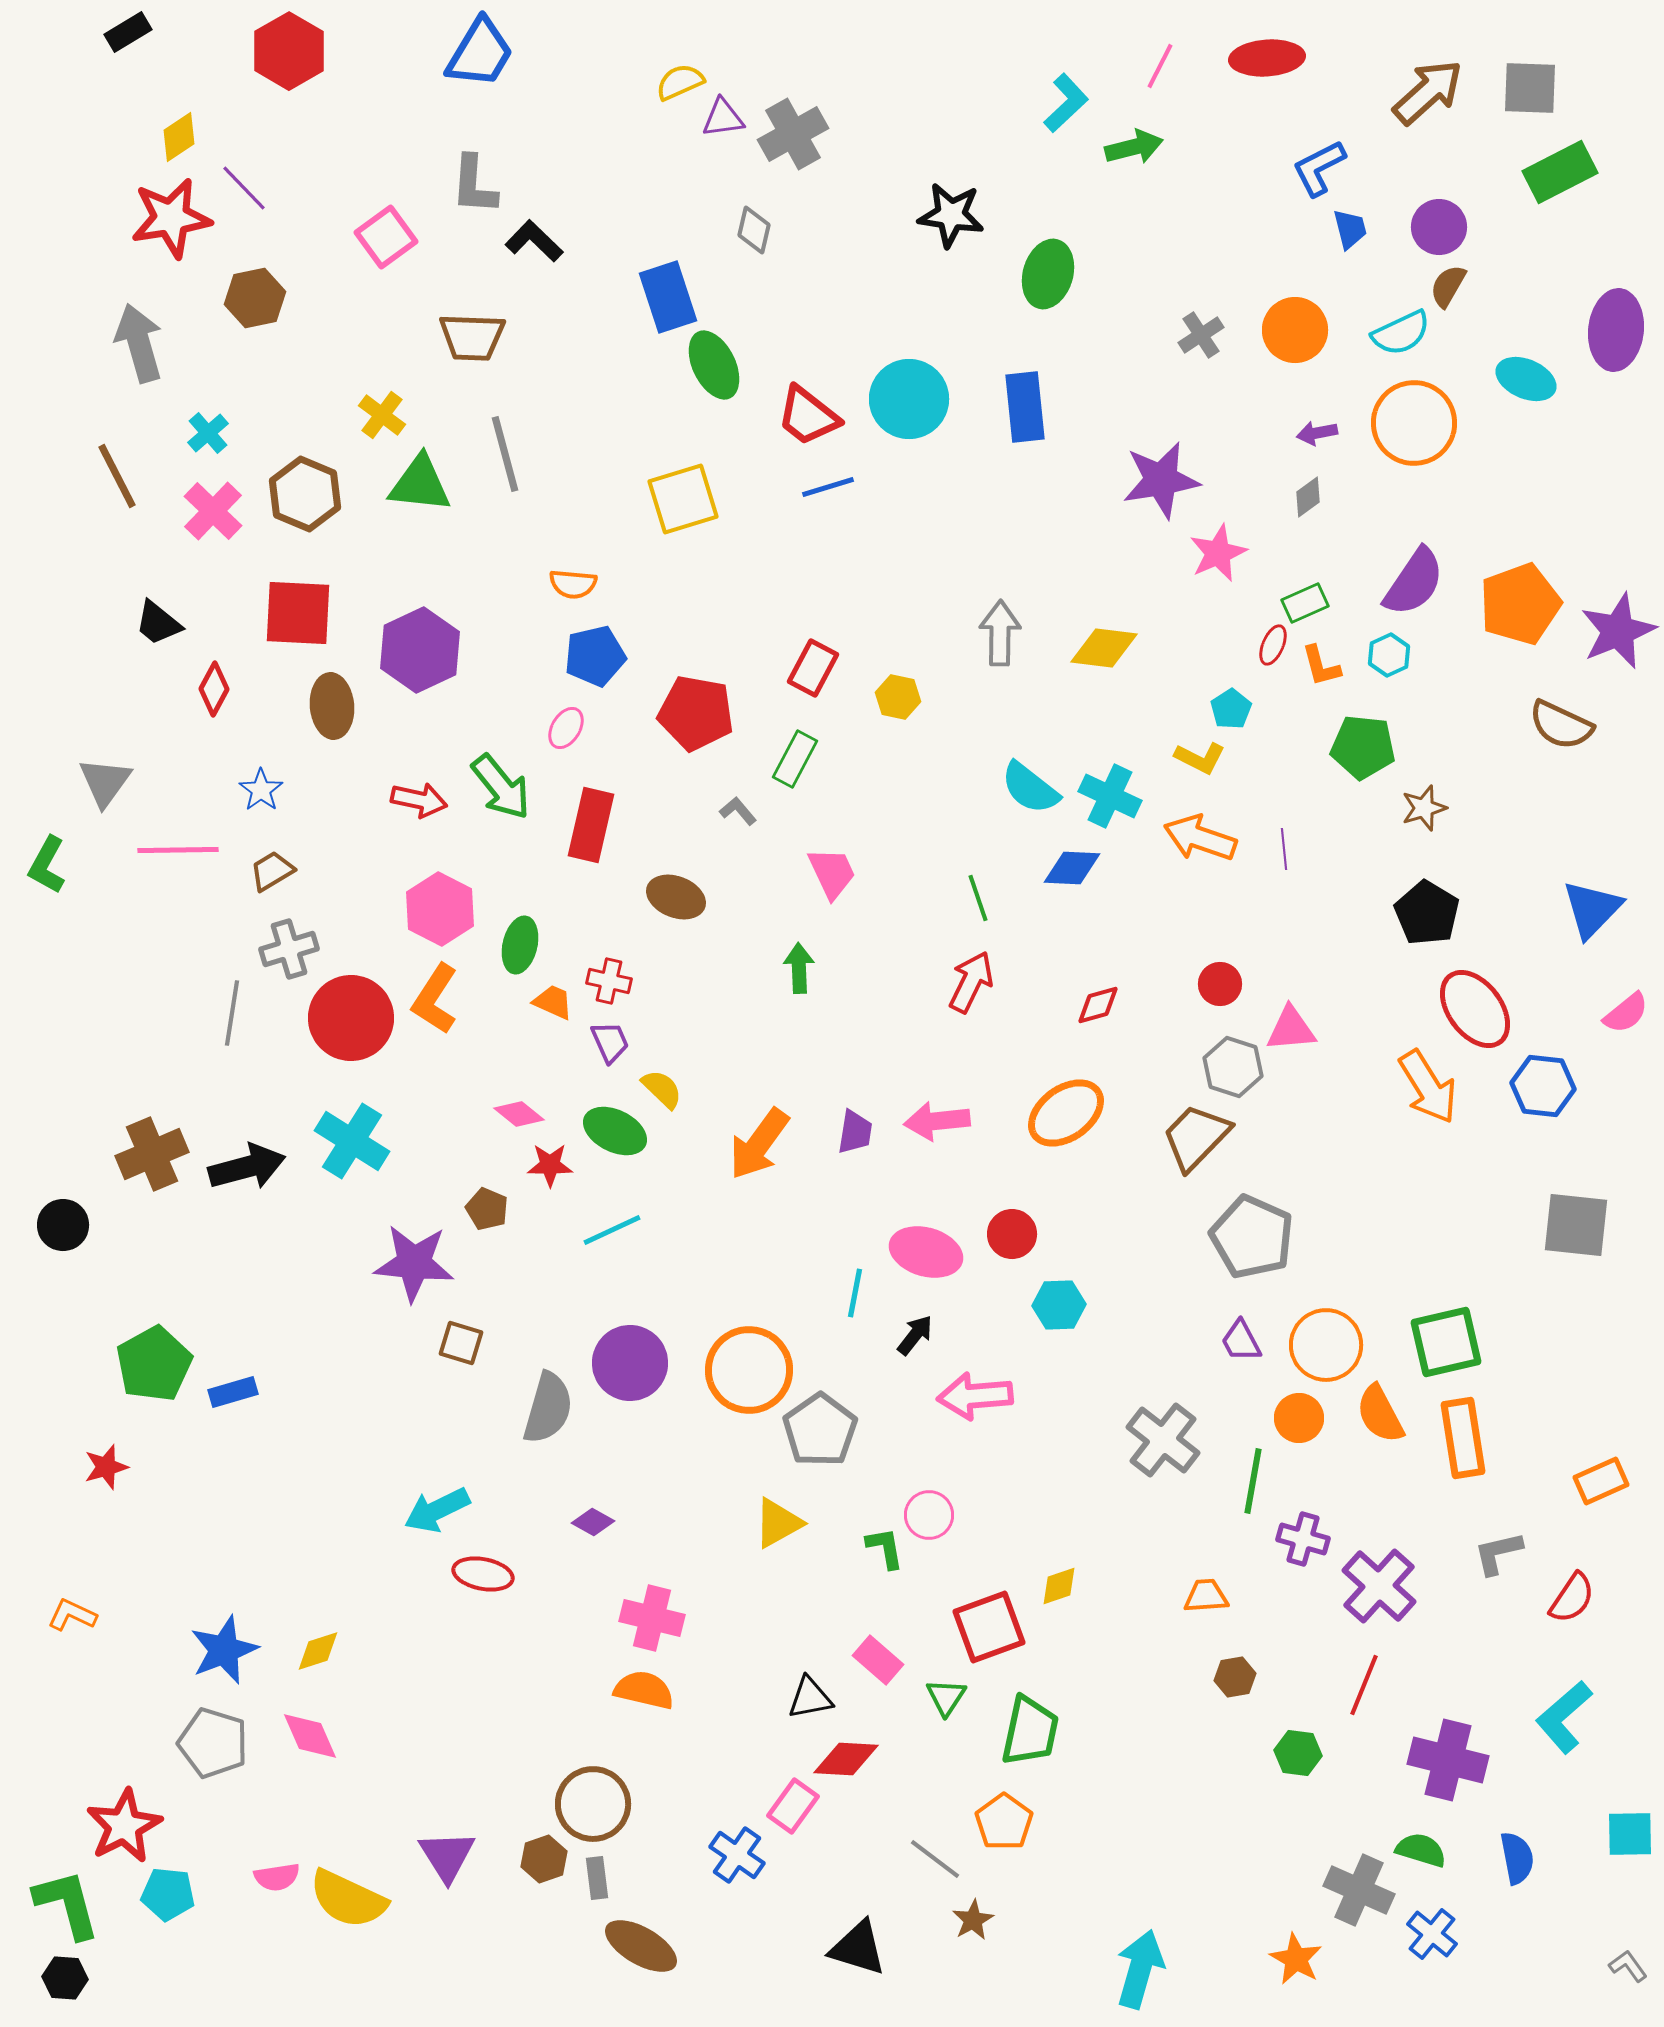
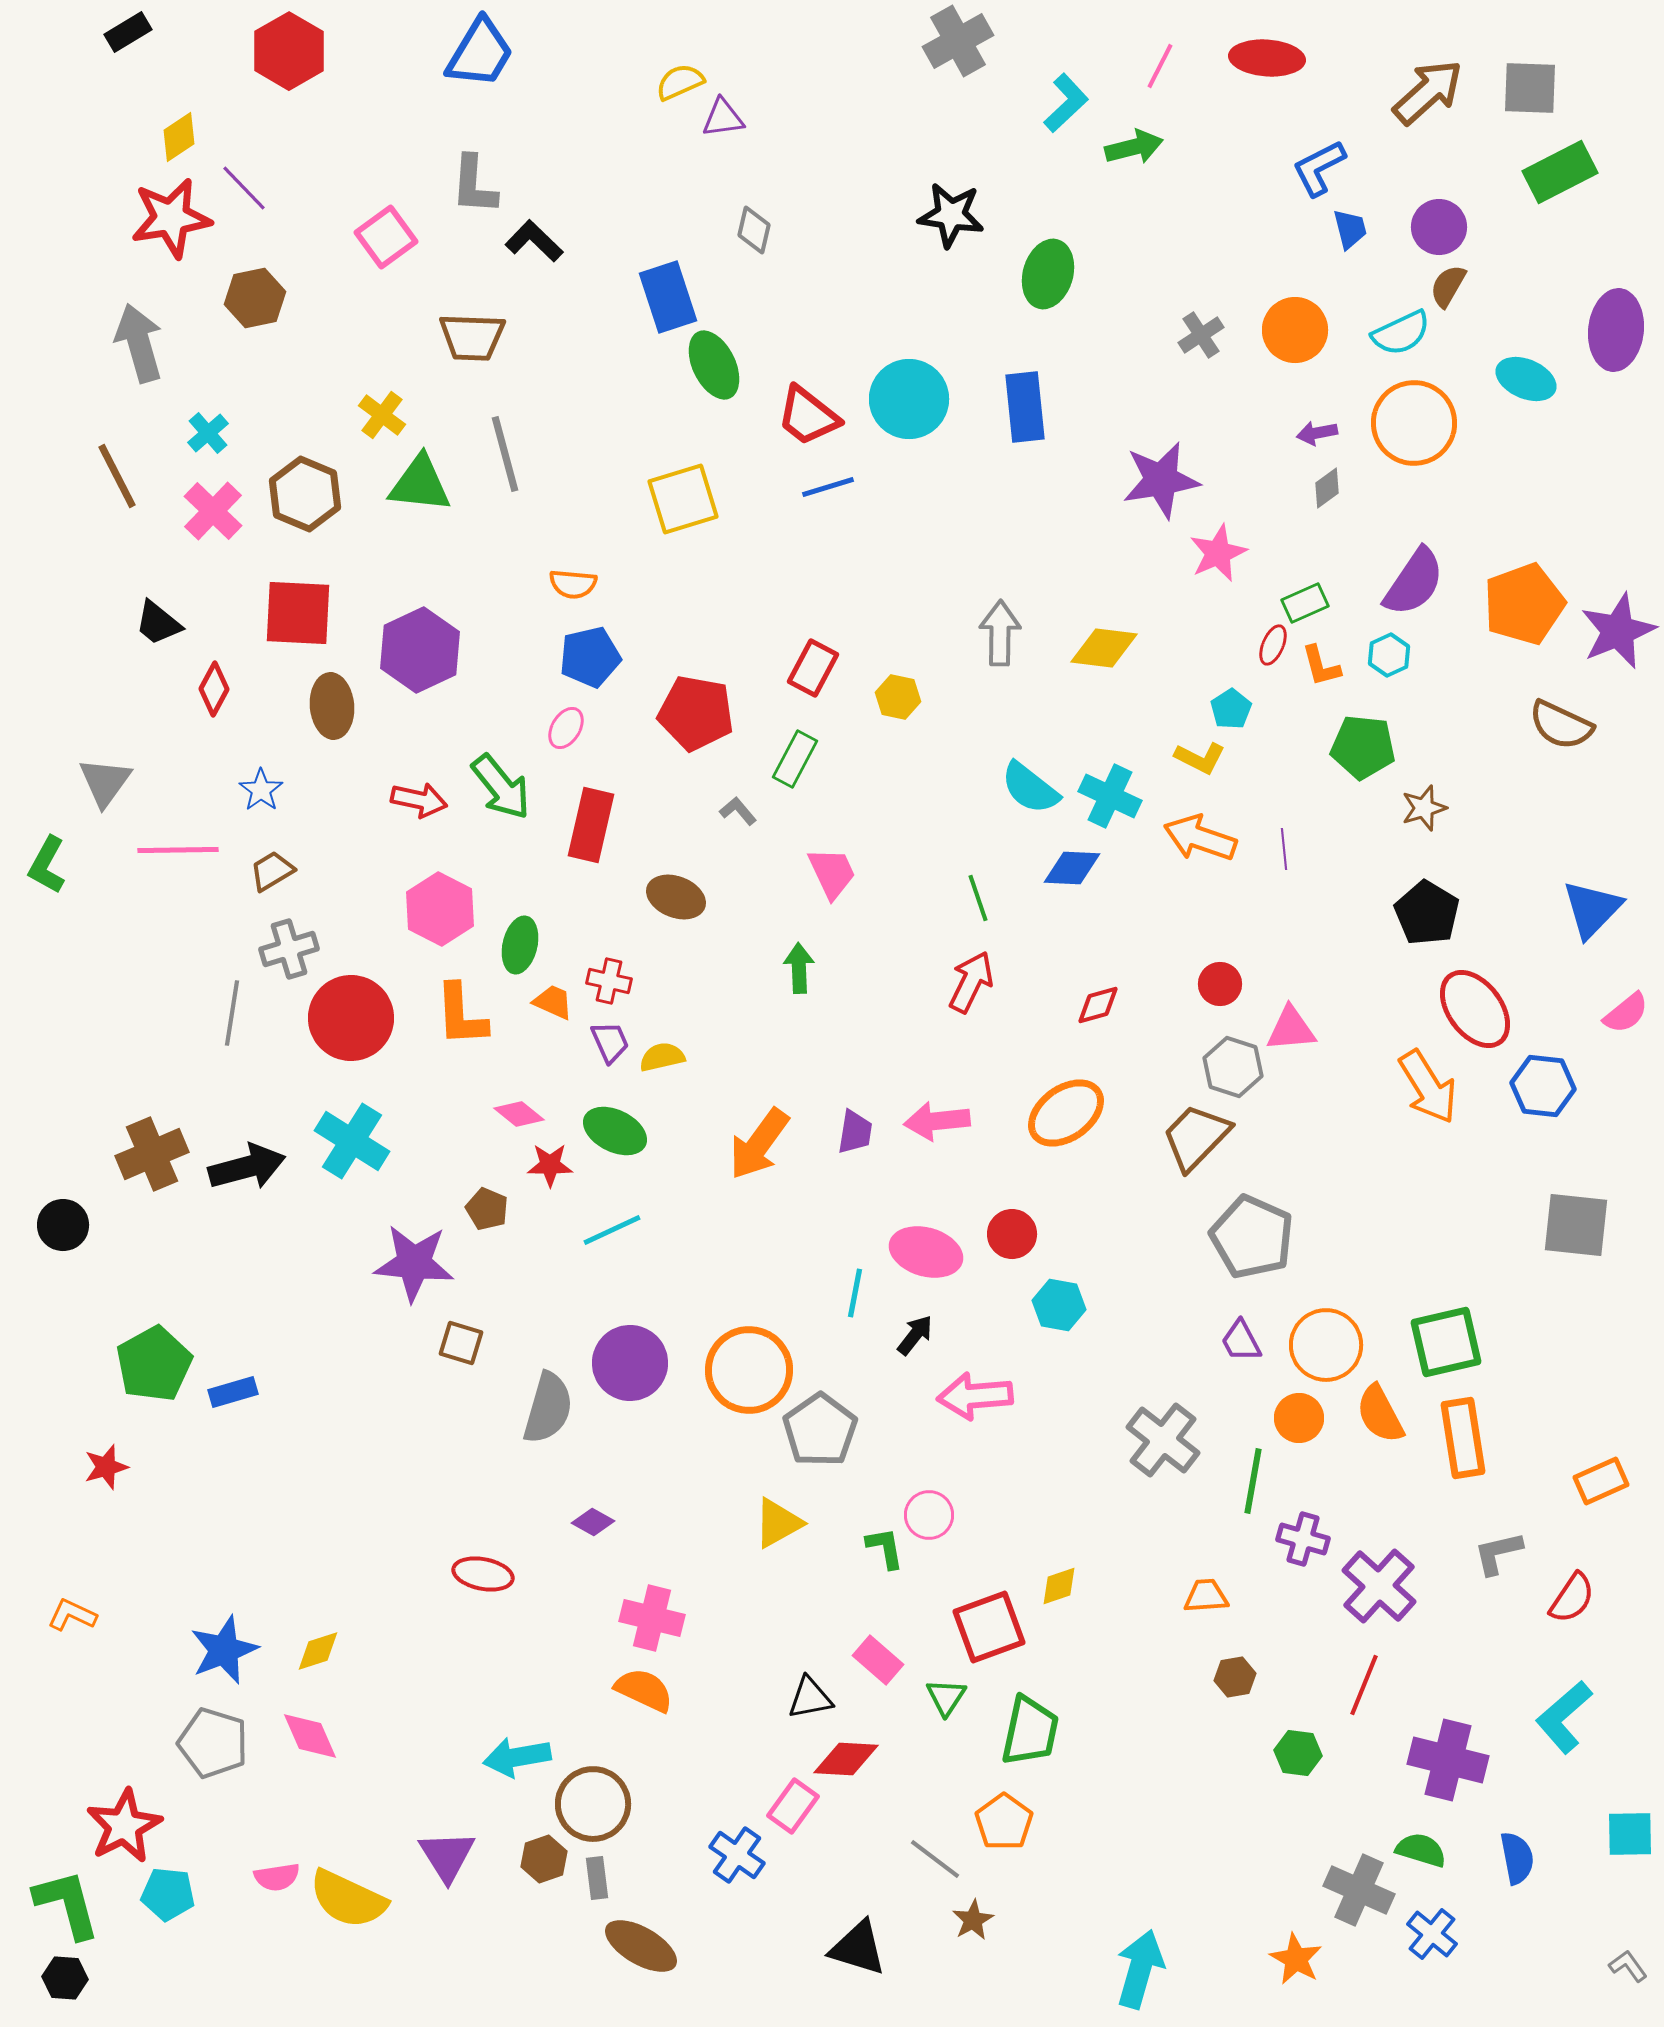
red ellipse at (1267, 58): rotated 8 degrees clockwise
gray cross at (793, 134): moved 165 px right, 93 px up
gray diamond at (1308, 497): moved 19 px right, 9 px up
orange pentagon at (1520, 604): moved 4 px right
blue pentagon at (595, 656): moved 5 px left, 1 px down
orange L-shape at (435, 999): moved 26 px right, 16 px down; rotated 36 degrees counterclockwise
yellow semicircle at (662, 1089): moved 32 px up; rotated 57 degrees counterclockwise
cyan hexagon at (1059, 1305): rotated 12 degrees clockwise
cyan arrow at (437, 1510): moved 80 px right, 247 px down; rotated 16 degrees clockwise
orange semicircle at (644, 1690): rotated 12 degrees clockwise
